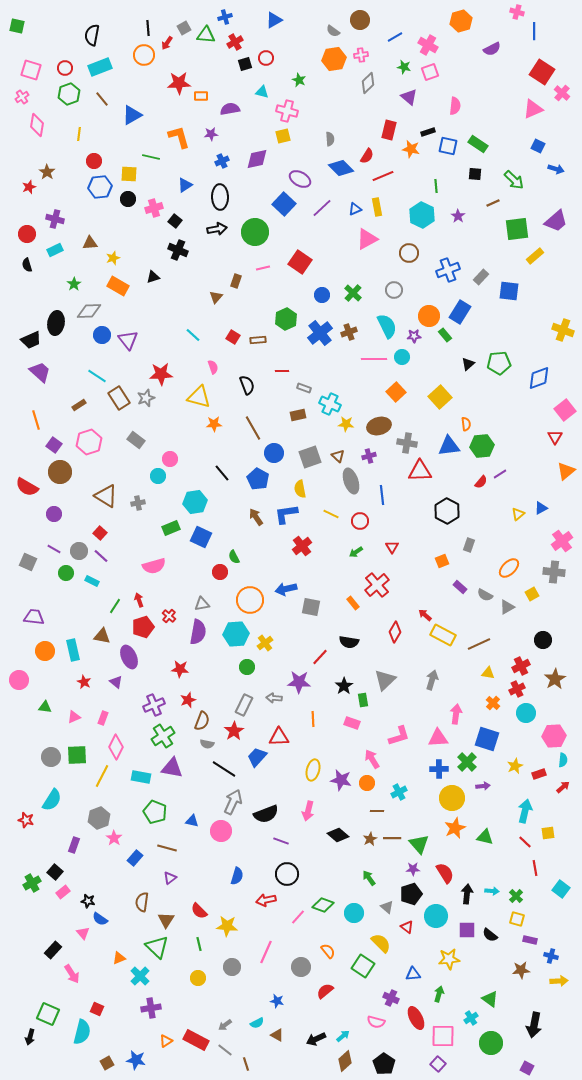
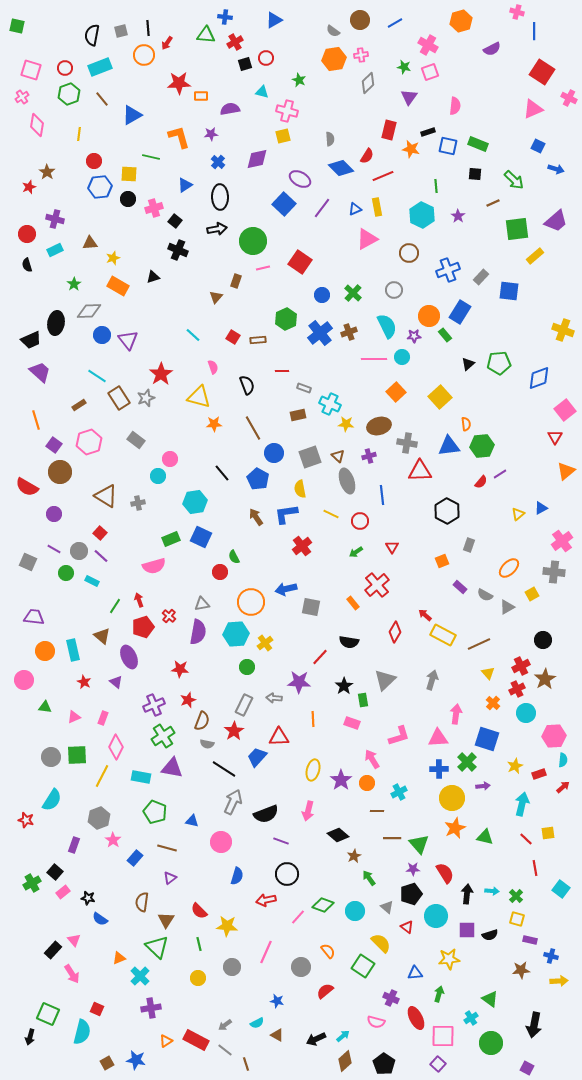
blue cross at (225, 17): rotated 24 degrees clockwise
gray square at (184, 28): moved 63 px left, 3 px down; rotated 16 degrees clockwise
blue line at (395, 37): moved 14 px up
pink cross at (562, 93): moved 7 px right, 5 px down; rotated 14 degrees counterclockwise
purple triangle at (409, 97): rotated 24 degrees clockwise
green rectangle at (478, 144): rotated 12 degrees counterclockwise
blue cross at (222, 161): moved 4 px left, 1 px down; rotated 24 degrees counterclockwise
purple line at (322, 208): rotated 10 degrees counterclockwise
green circle at (255, 232): moved 2 px left, 9 px down
red star at (161, 374): rotated 30 degrees counterclockwise
gray ellipse at (351, 481): moved 4 px left
green rectangle at (171, 528): moved 11 px down
orange circle at (250, 600): moved 1 px right, 2 px down
brown triangle at (102, 636): rotated 30 degrees clockwise
yellow triangle at (488, 673): rotated 40 degrees clockwise
brown star at (555, 679): moved 10 px left
pink circle at (19, 680): moved 5 px right
purple star at (341, 780): rotated 25 degrees clockwise
cyan arrow at (525, 811): moved 3 px left, 7 px up
pink circle at (221, 831): moved 11 px down
pink star at (114, 838): moved 1 px left, 2 px down
brown star at (370, 839): moved 16 px left, 17 px down
red line at (525, 842): moved 1 px right, 3 px up
black star at (88, 901): moved 3 px up
cyan circle at (354, 913): moved 1 px right, 2 px up
pink triangle at (83, 933): moved 9 px left, 7 px down
black semicircle at (490, 935): rotated 56 degrees counterclockwise
blue triangle at (413, 974): moved 2 px right, 1 px up
